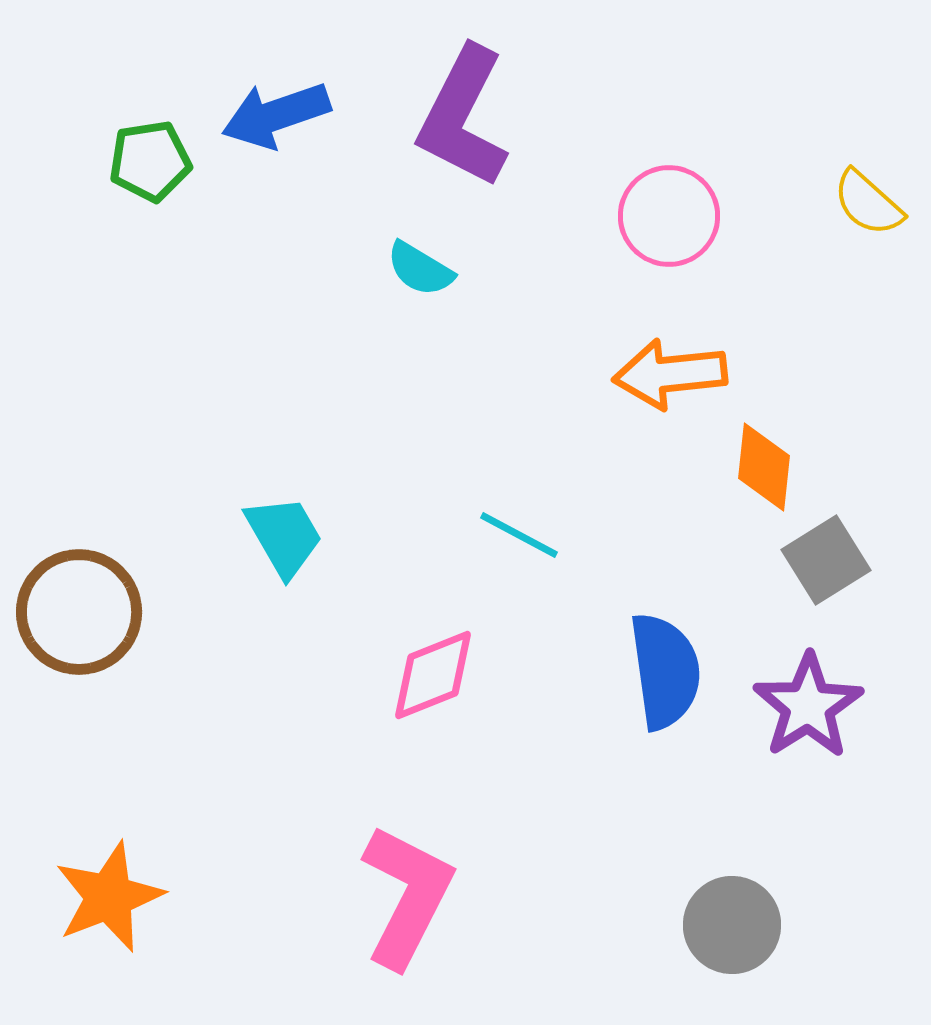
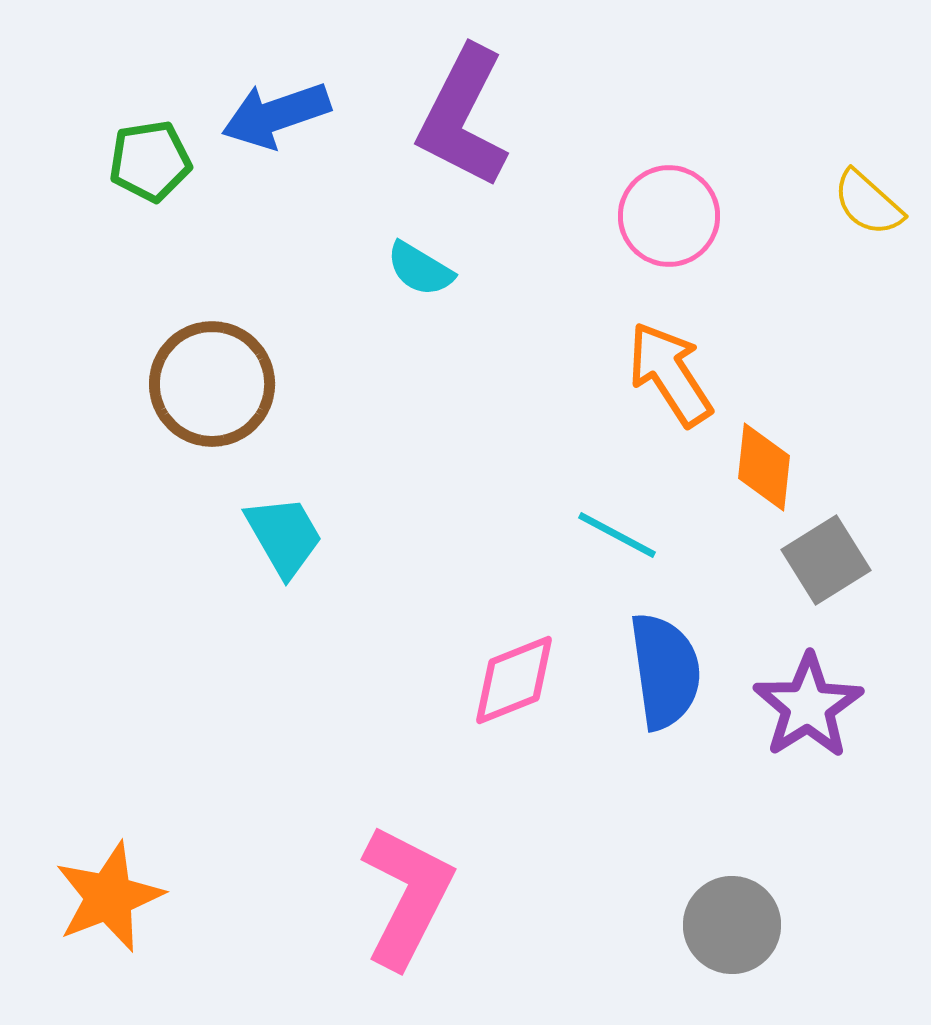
orange arrow: rotated 63 degrees clockwise
cyan line: moved 98 px right
brown circle: moved 133 px right, 228 px up
pink diamond: moved 81 px right, 5 px down
